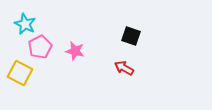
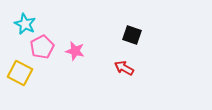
black square: moved 1 px right, 1 px up
pink pentagon: moved 2 px right
